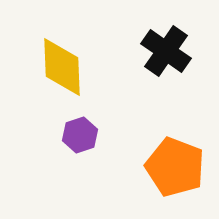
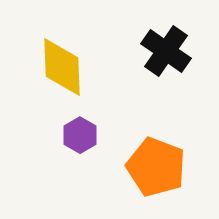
purple hexagon: rotated 12 degrees counterclockwise
orange pentagon: moved 19 px left
